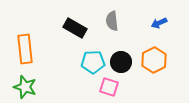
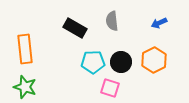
pink square: moved 1 px right, 1 px down
